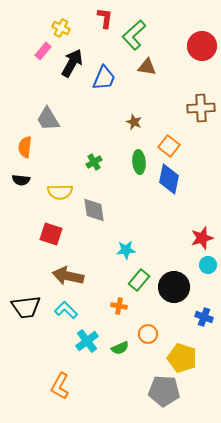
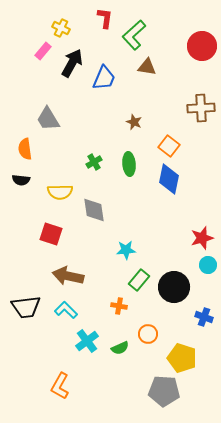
orange semicircle: moved 2 px down; rotated 15 degrees counterclockwise
green ellipse: moved 10 px left, 2 px down
